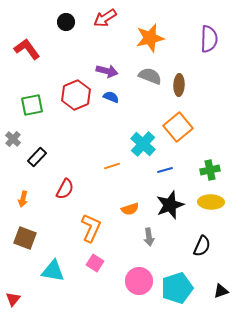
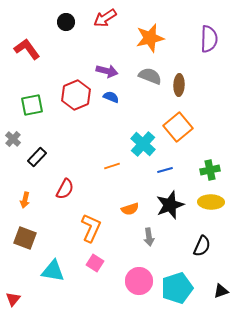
orange arrow: moved 2 px right, 1 px down
